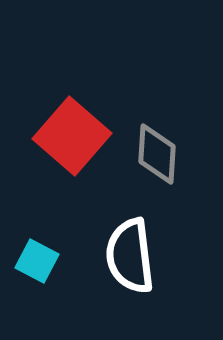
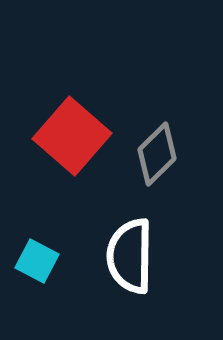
gray diamond: rotated 42 degrees clockwise
white semicircle: rotated 8 degrees clockwise
